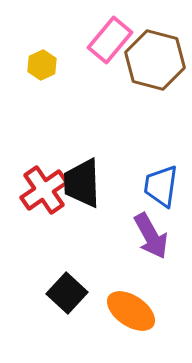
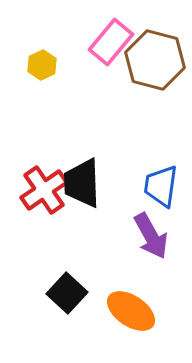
pink rectangle: moved 1 px right, 2 px down
